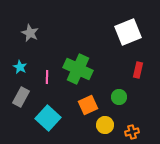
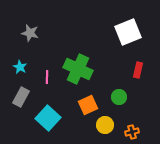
gray star: rotated 12 degrees counterclockwise
